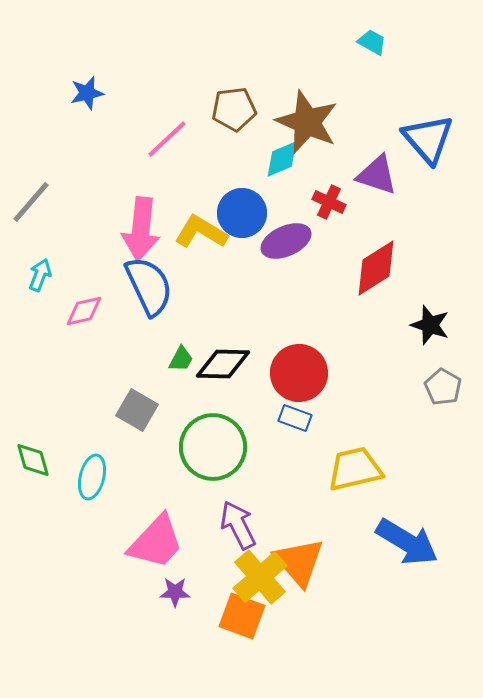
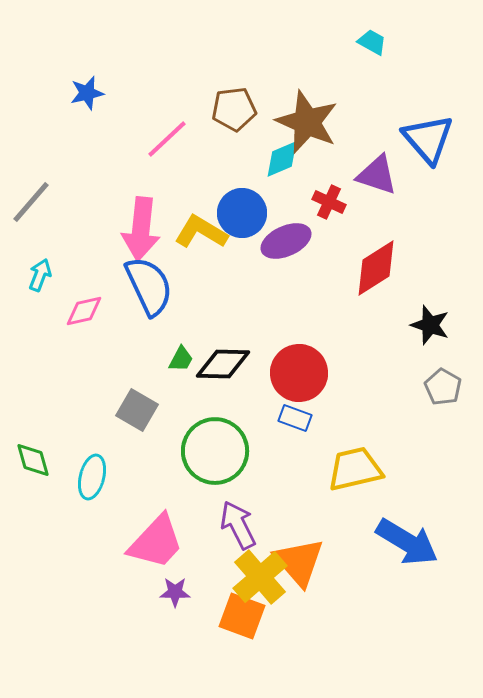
green circle: moved 2 px right, 4 px down
